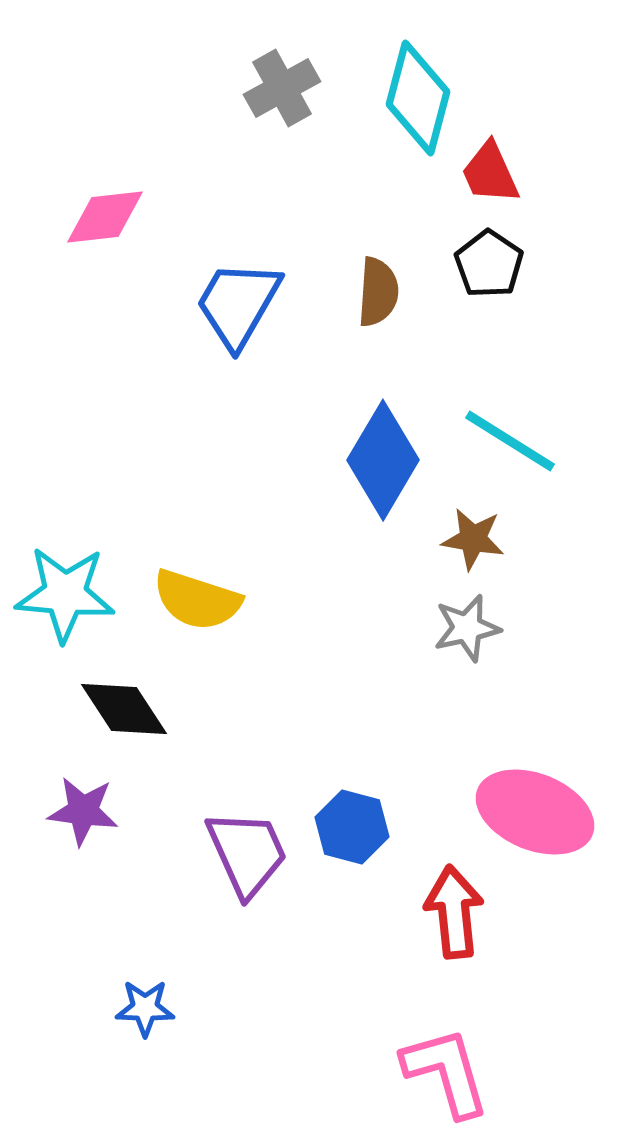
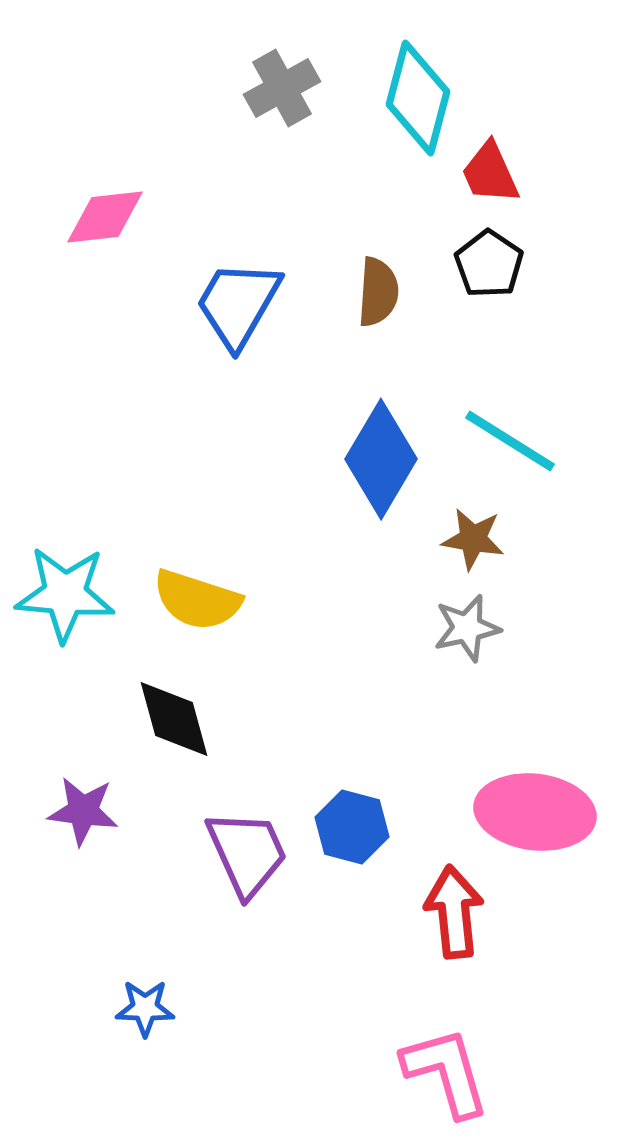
blue diamond: moved 2 px left, 1 px up
black diamond: moved 50 px right, 10 px down; rotated 18 degrees clockwise
pink ellipse: rotated 15 degrees counterclockwise
